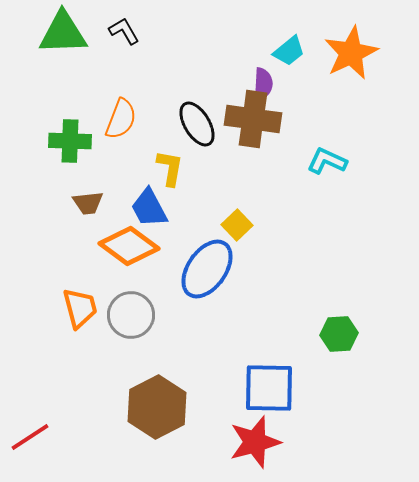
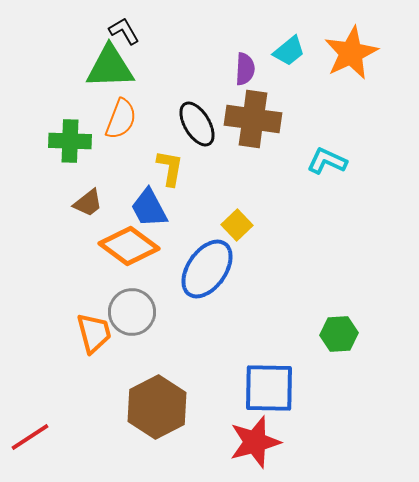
green triangle: moved 47 px right, 34 px down
purple semicircle: moved 18 px left, 15 px up
brown trapezoid: rotated 32 degrees counterclockwise
orange trapezoid: moved 14 px right, 25 px down
gray circle: moved 1 px right, 3 px up
